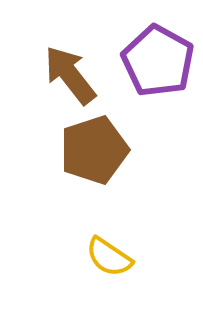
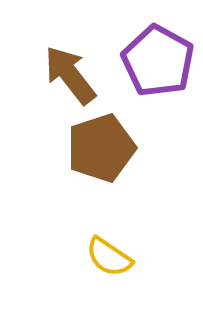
brown pentagon: moved 7 px right, 2 px up
